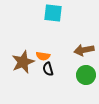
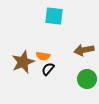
cyan square: moved 1 px right, 3 px down
black semicircle: rotated 56 degrees clockwise
green circle: moved 1 px right, 4 px down
